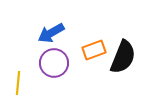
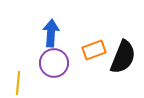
blue arrow: rotated 124 degrees clockwise
